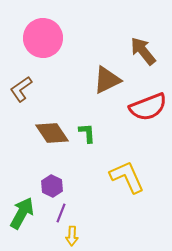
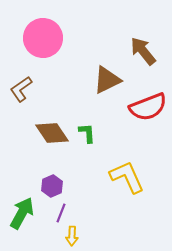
purple hexagon: rotated 10 degrees clockwise
